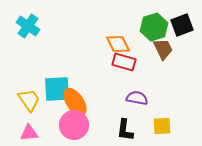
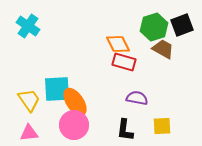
brown trapezoid: rotated 35 degrees counterclockwise
